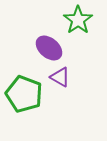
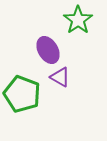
purple ellipse: moved 1 px left, 2 px down; rotated 20 degrees clockwise
green pentagon: moved 2 px left
